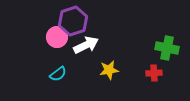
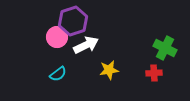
green cross: moved 2 px left; rotated 15 degrees clockwise
